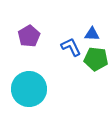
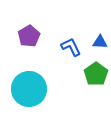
blue triangle: moved 8 px right, 8 px down
green pentagon: moved 15 px down; rotated 30 degrees clockwise
